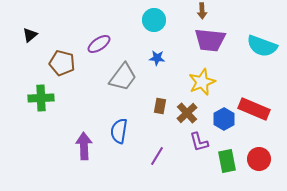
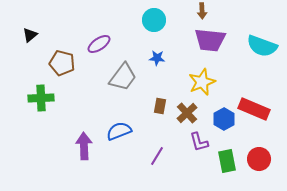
blue semicircle: rotated 60 degrees clockwise
